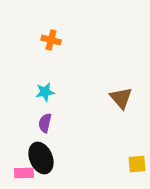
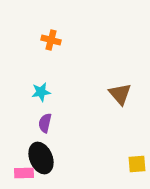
cyan star: moved 4 px left
brown triangle: moved 1 px left, 4 px up
